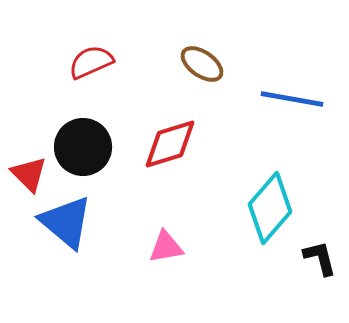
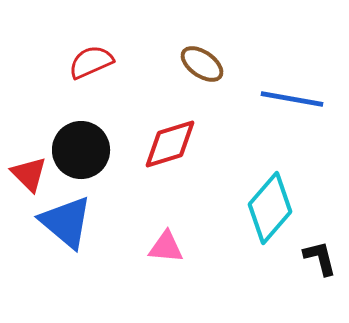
black circle: moved 2 px left, 3 px down
pink triangle: rotated 15 degrees clockwise
